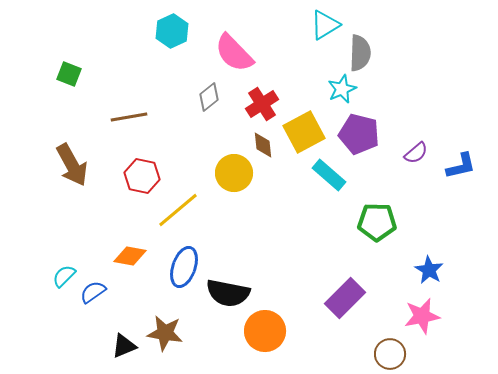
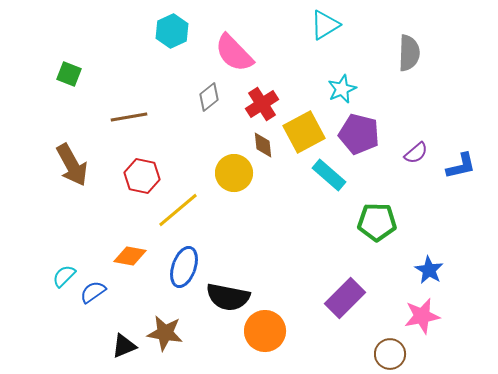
gray semicircle: moved 49 px right
black semicircle: moved 4 px down
